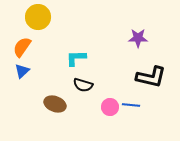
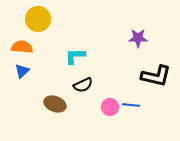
yellow circle: moved 2 px down
orange semicircle: rotated 60 degrees clockwise
cyan L-shape: moved 1 px left, 2 px up
black L-shape: moved 5 px right, 1 px up
black semicircle: rotated 42 degrees counterclockwise
